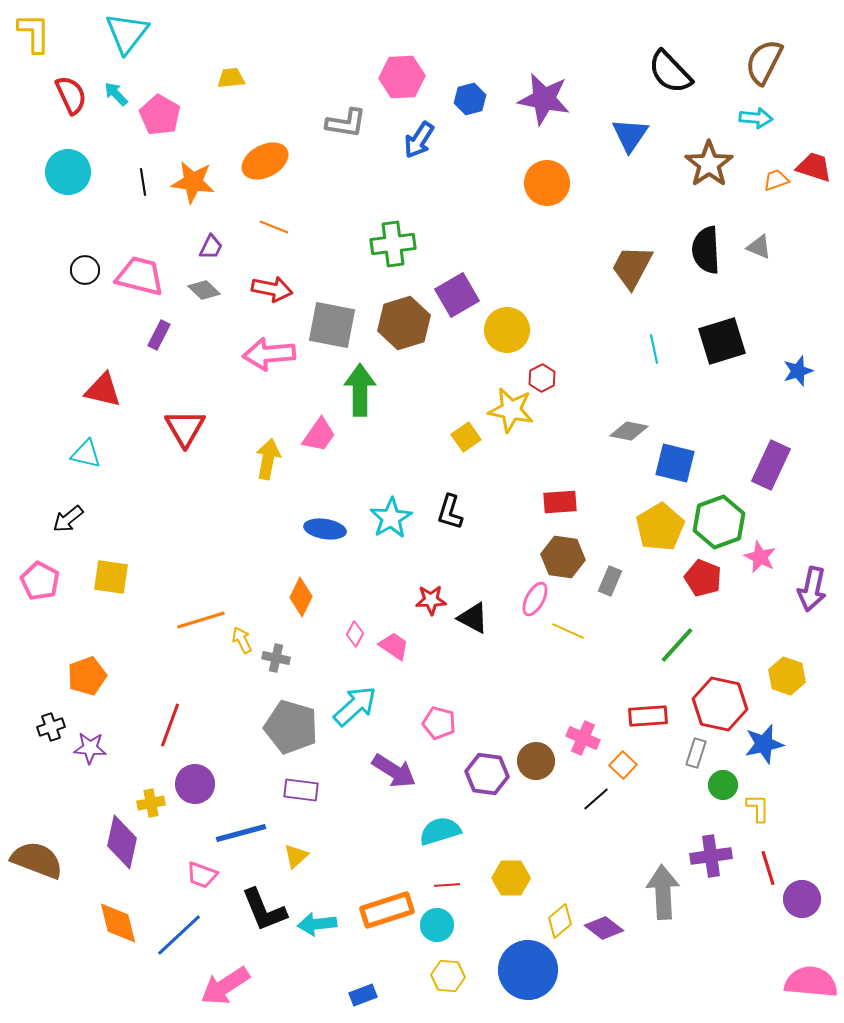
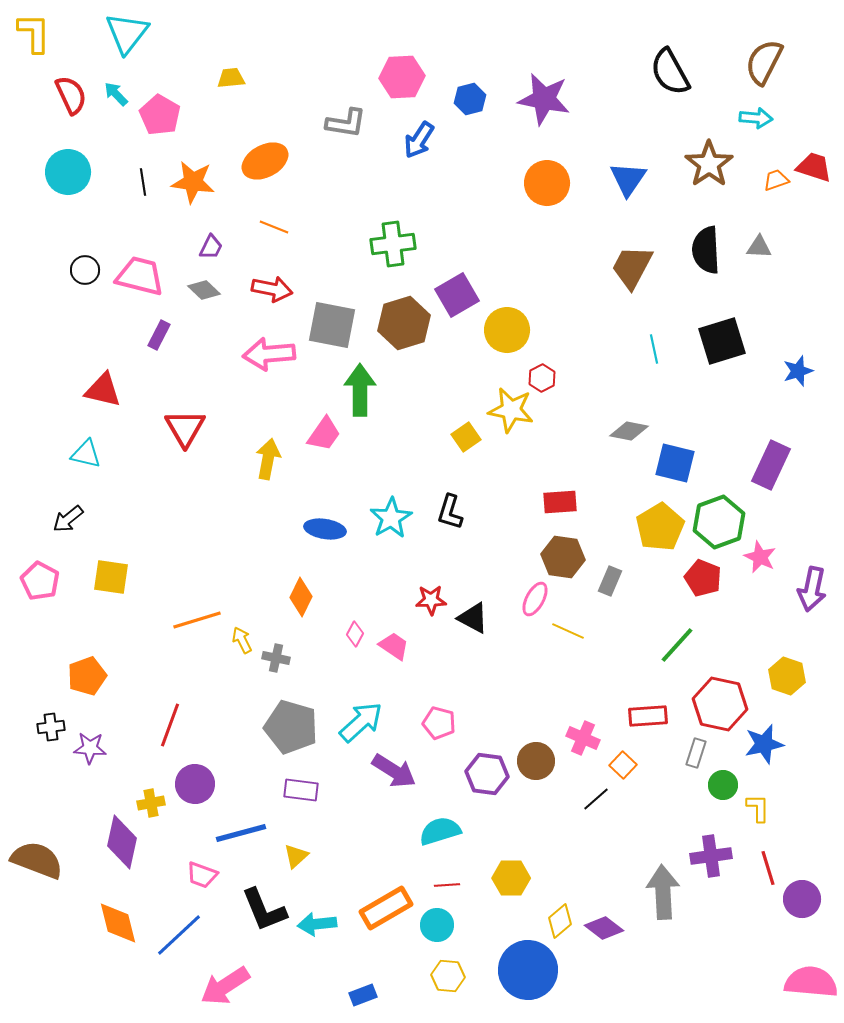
black semicircle at (670, 72): rotated 15 degrees clockwise
blue triangle at (630, 135): moved 2 px left, 44 px down
gray triangle at (759, 247): rotated 20 degrees counterclockwise
pink trapezoid at (319, 435): moved 5 px right, 1 px up
orange line at (201, 620): moved 4 px left
cyan arrow at (355, 706): moved 6 px right, 16 px down
black cross at (51, 727): rotated 12 degrees clockwise
orange rectangle at (387, 910): moved 1 px left, 2 px up; rotated 12 degrees counterclockwise
